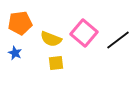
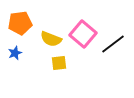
pink square: moved 1 px left, 1 px down
black line: moved 5 px left, 4 px down
blue star: rotated 24 degrees clockwise
yellow square: moved 3 px right
